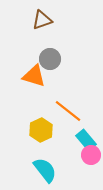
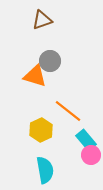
gray circle: moved 2 px down
orange triangle: moved 1 px right
cyan semicircle: rotated 28 degrees clockwise
